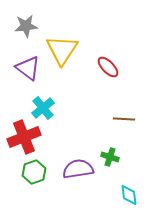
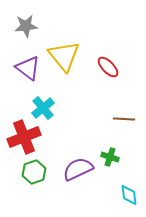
yellow triangle: moved 2 px right, 6 px down; rotated 12 degrees counterclockwise
purple semicircle: rotated 16 degrees counterclockwise
